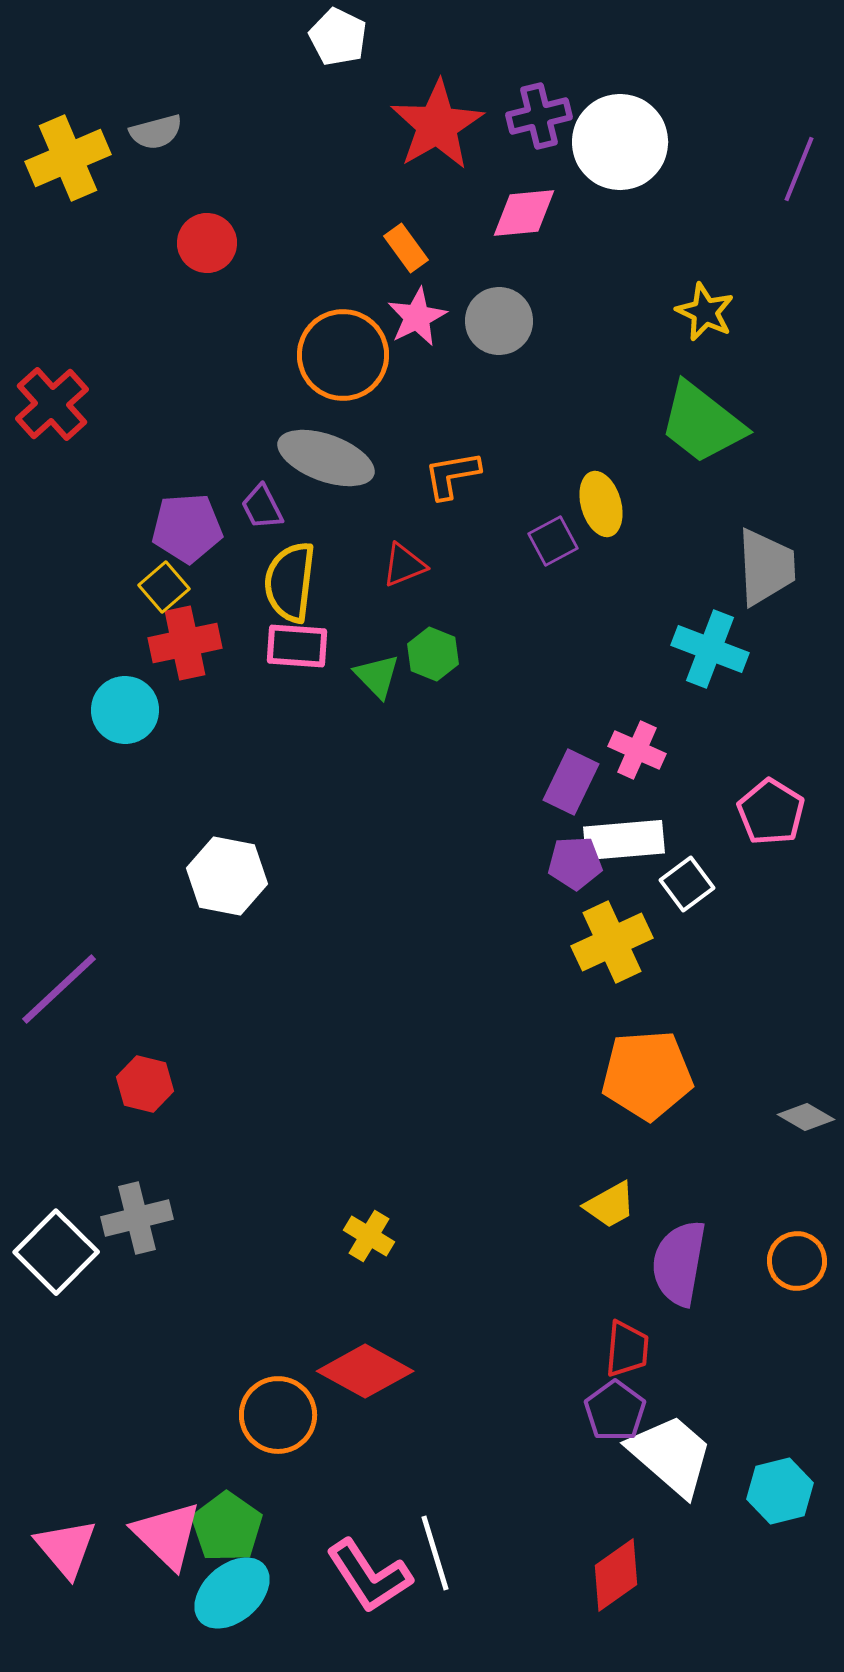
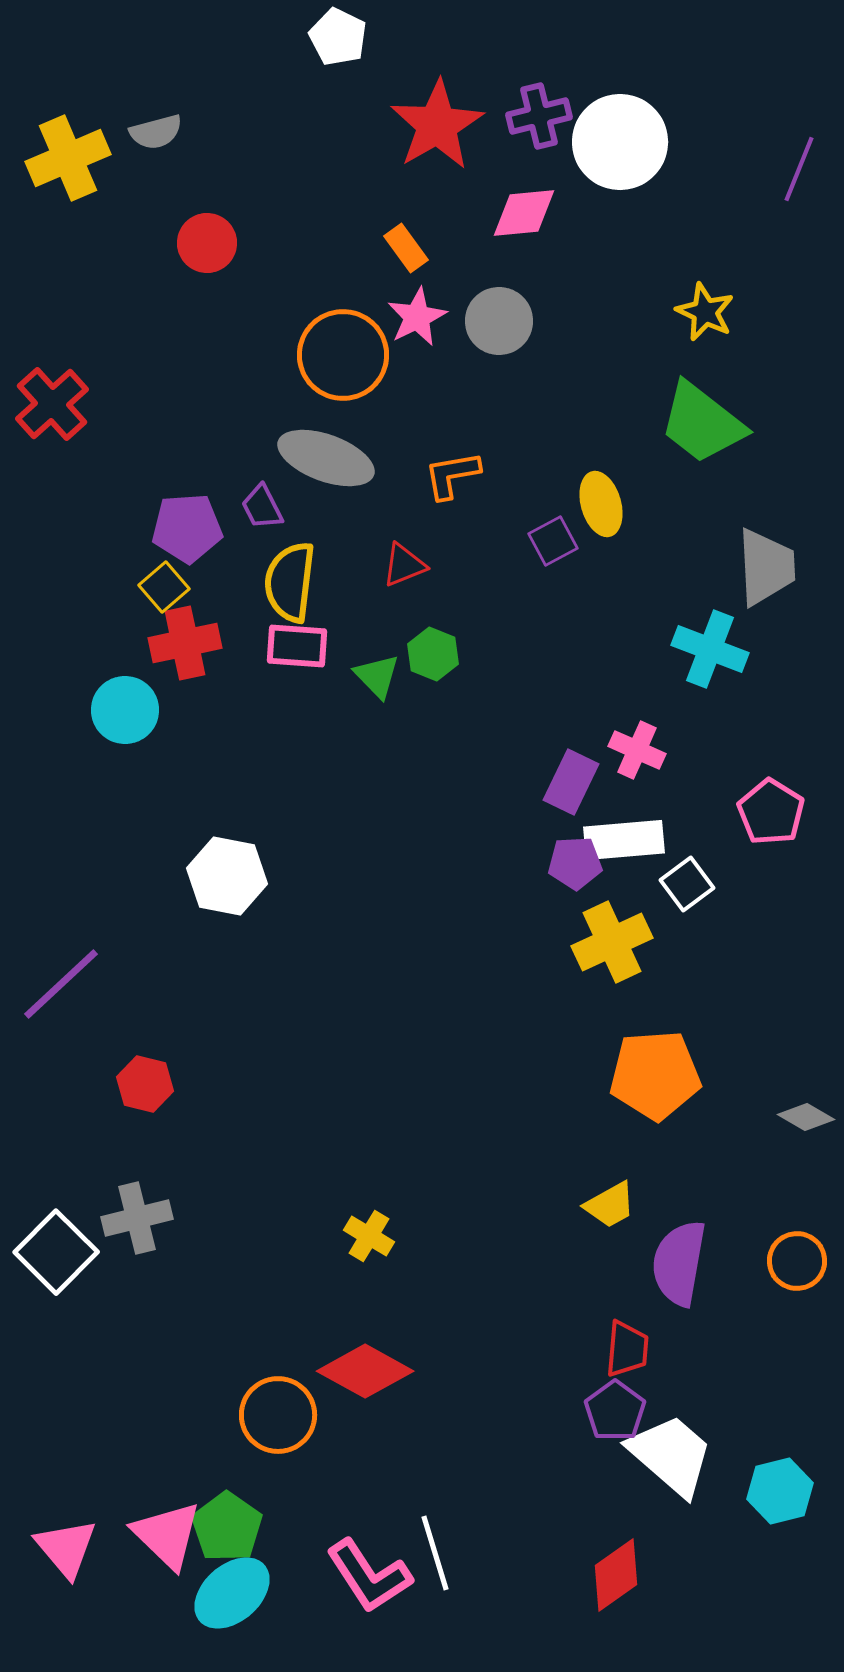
purple line at (59, 989): moved 2 px right, 5 px up
orange pentagon at (647, 1075): moved 8 px right
